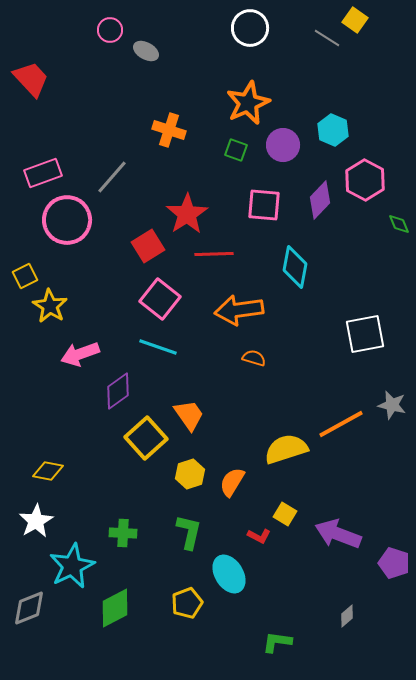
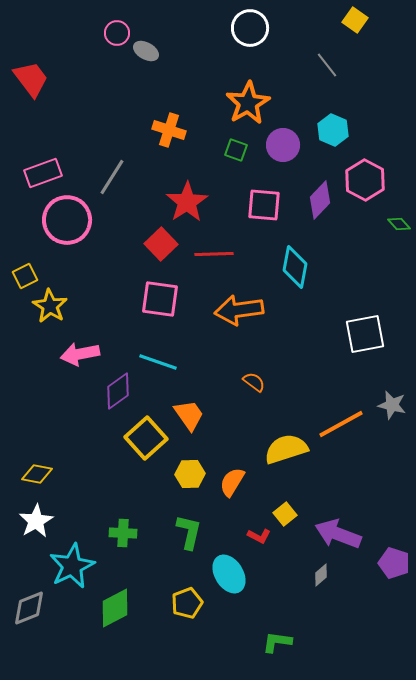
pink circle at (110, 30): moved 7 px right, 3 px down
gray line at (327, 38): moved 27 px down; rotated 20 degrees clockwise
red trapezoid at (31, 79): rotated 6 degrees clockwise
orange star at (248, 103): rotated 6 degrees counterclockwise
gray line at (112, 177): rotated 9 degrees counterclockwise
red star at (187, 214): moved 12 px up
green diamond at (399, 224): rotated 20 degrees counterclockwise
red square at (148, 246): moved 13 px right, 2 px up; rotated 12 degrees counterclockwise
pink square at (160, 299): rotated 30 degrees counterclockwise
cyan line at (158, 347): moved 15 px down
pink arrow at (80, 354): rotated 9 degrees clockwise
orange semicircle at (254, 358): moved 24 px down; rotated 20 degrees clockwise
yellow diamond at (48, 471): moved 11 px left, 3 px down
yellow hexagon at (190, 474): rotated 16 degrees clockwise
yellow square at (285, 514): rotated 20 degrees clockwise
gray diamond at (347, 616): moved 26 px left, 41 px up
